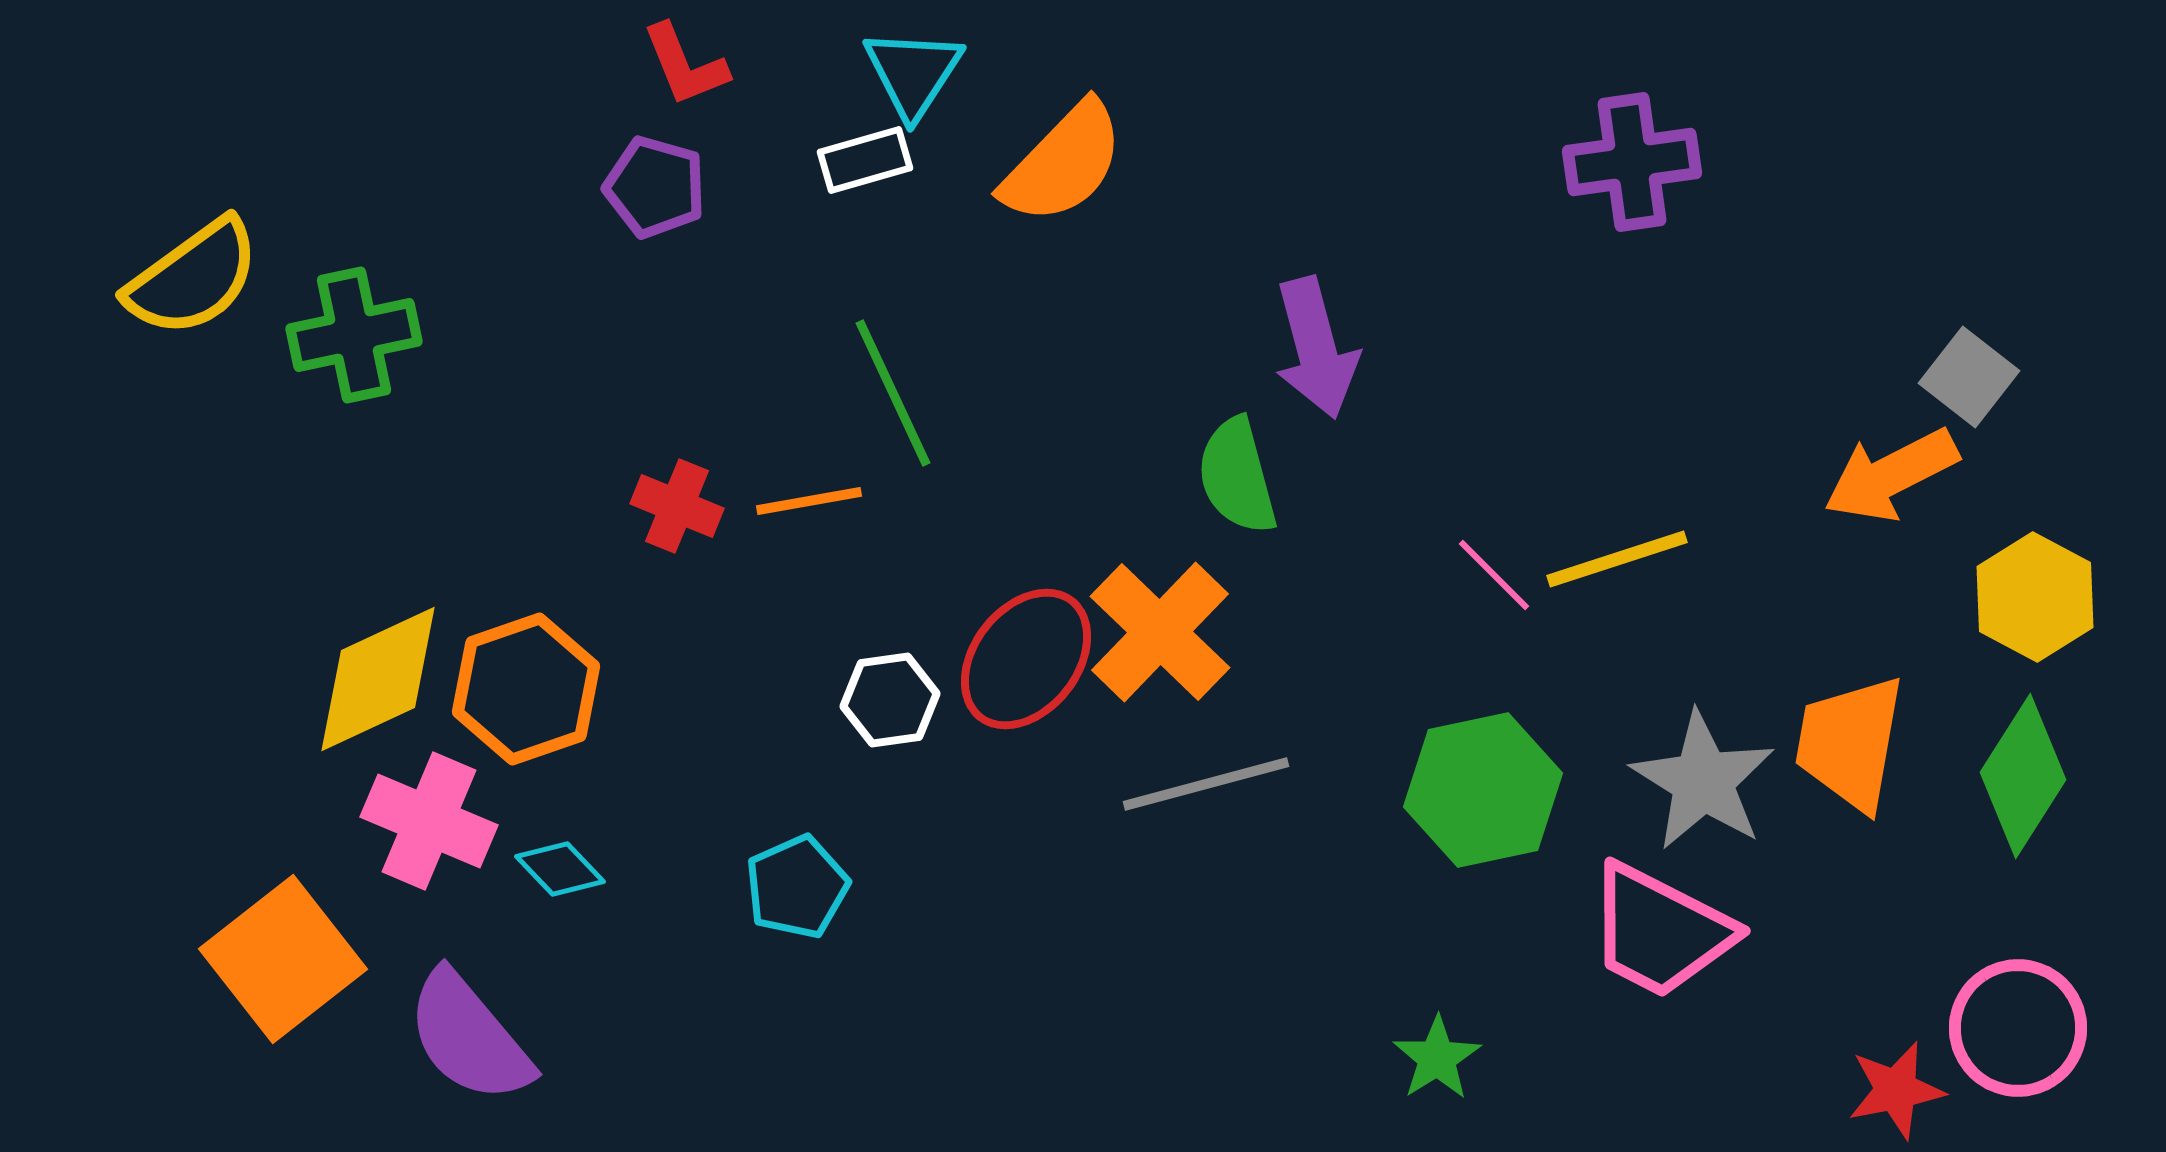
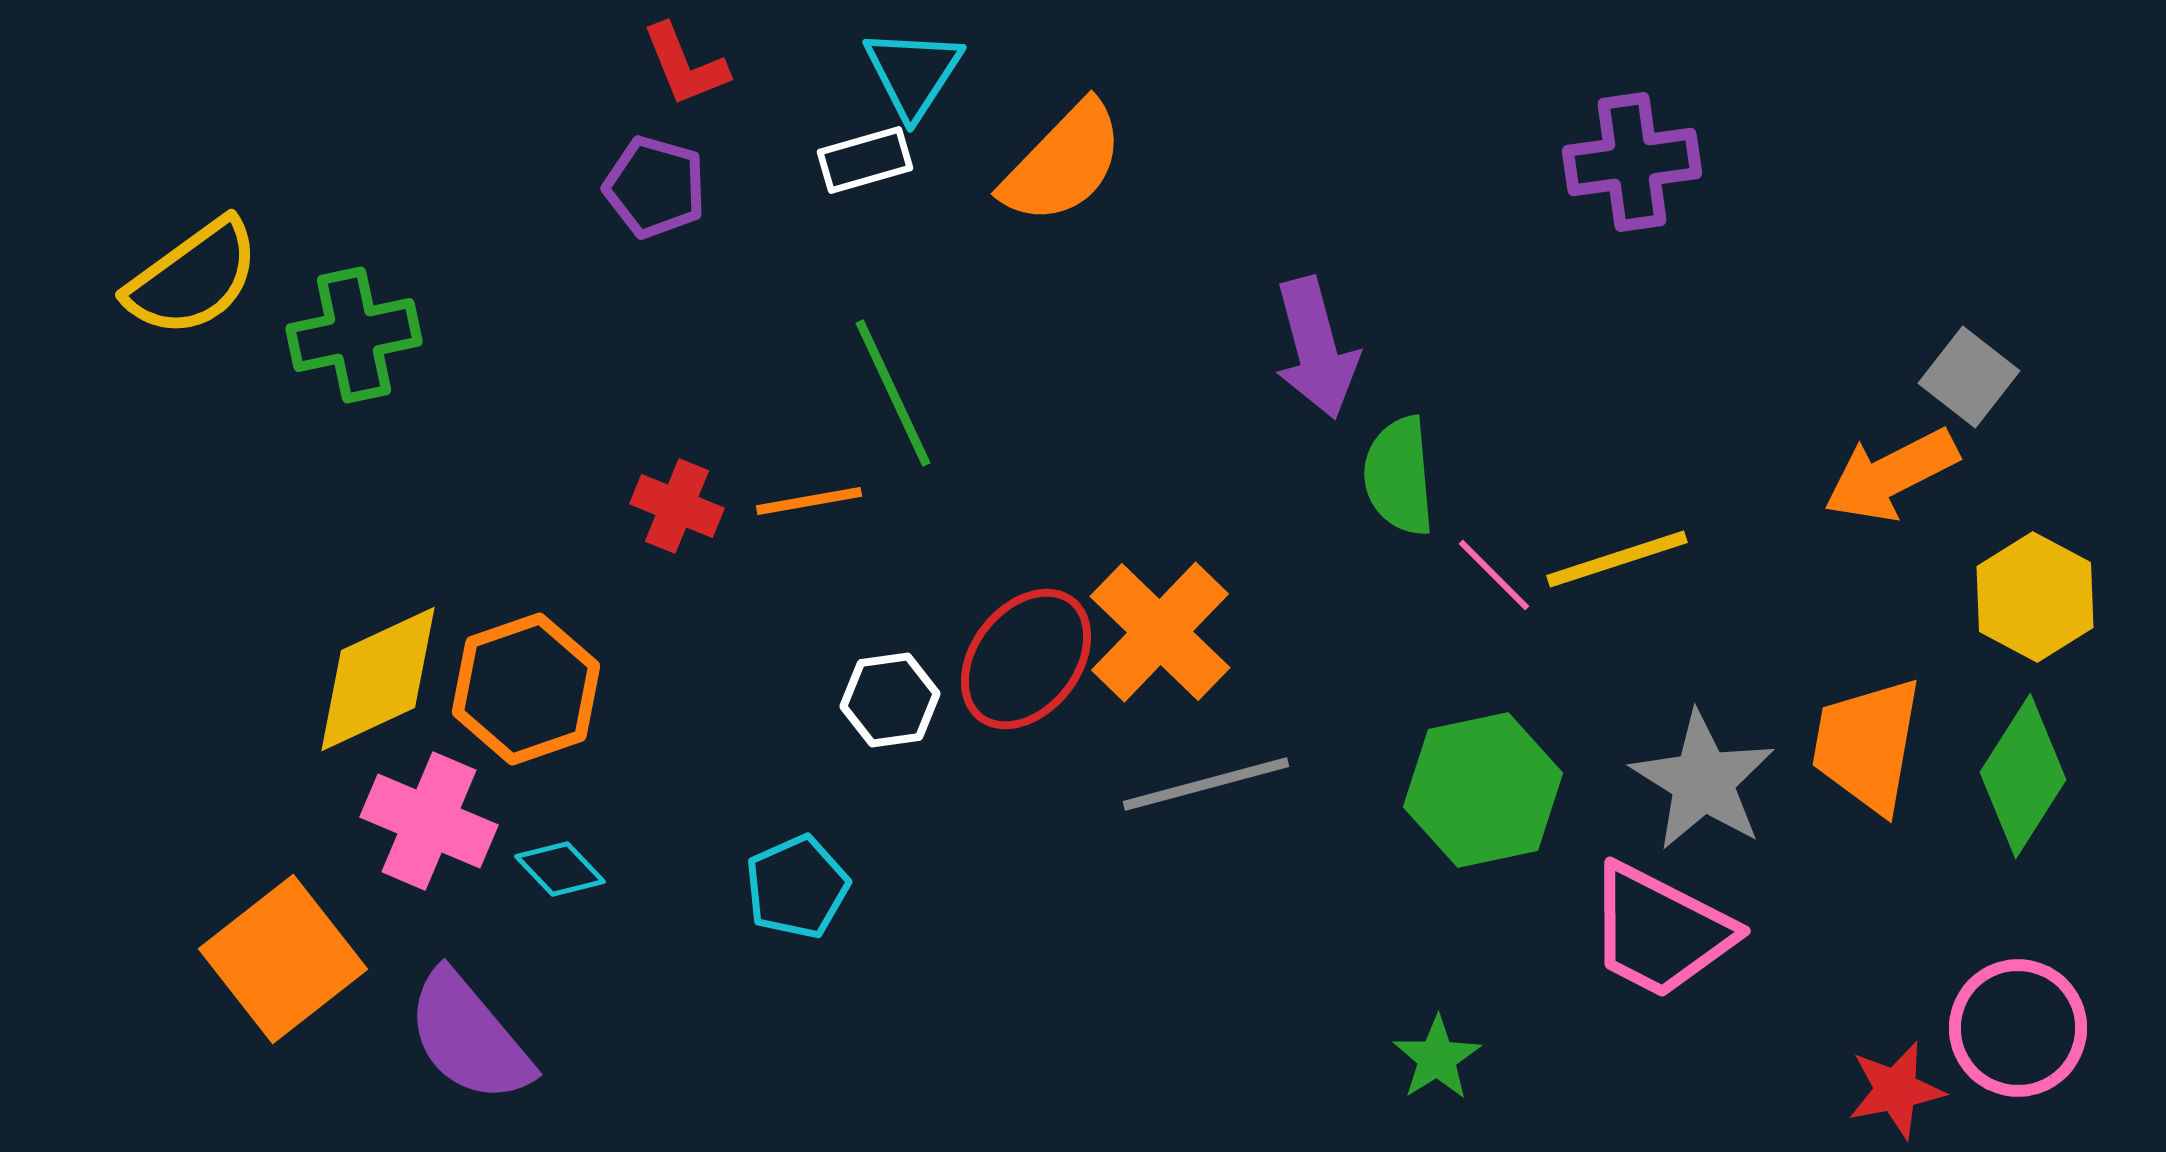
green semicircle: moved 162 px right; rotated 10 degrees clockwise
orange trapezoid: moved 17 px right, 2 px down
